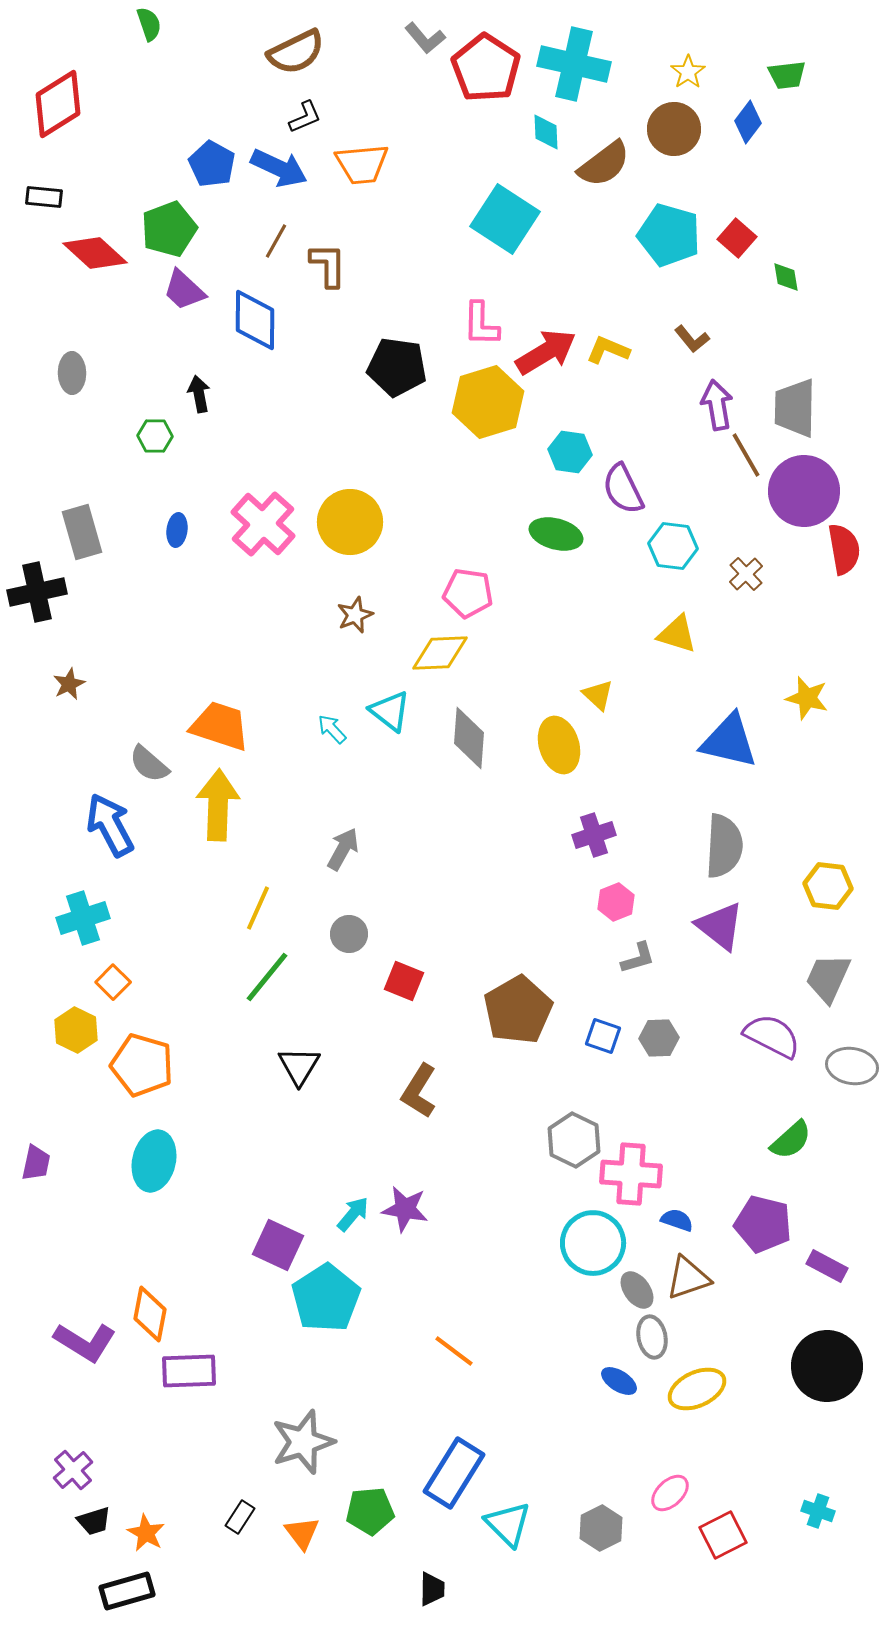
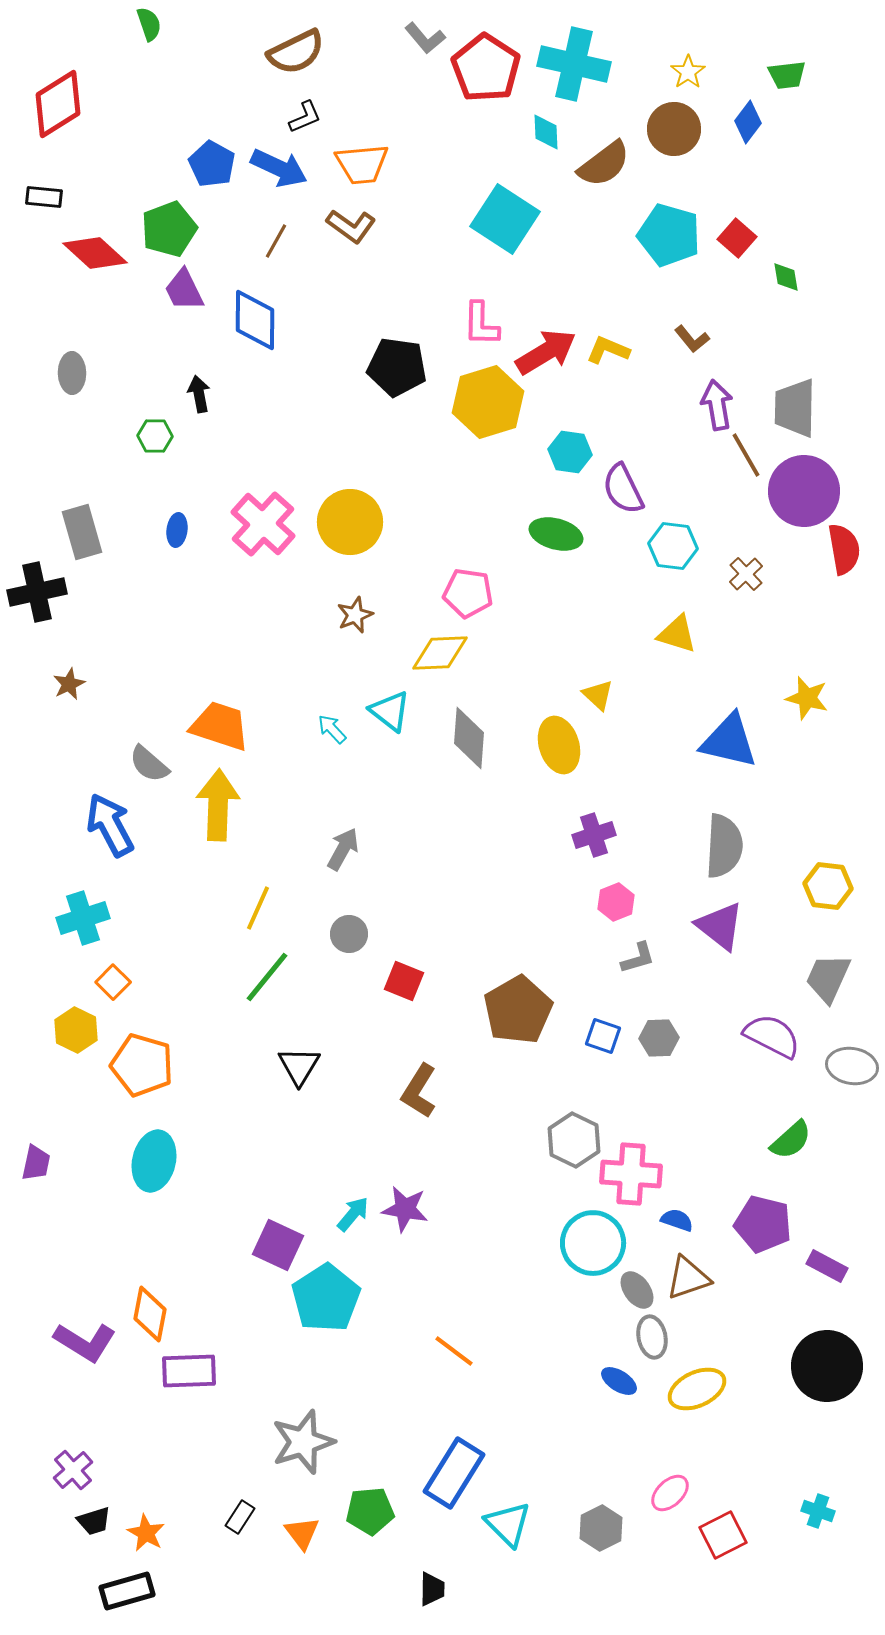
brown L-shape at (328, 265): moved 23 px right, 39 px up; rotated 126 degrees clockwise
purple trapezoid at (184, 290): rotated 21 degrees clockwise
